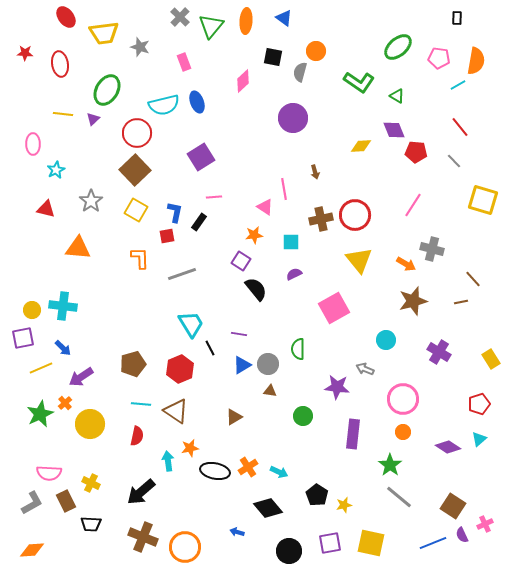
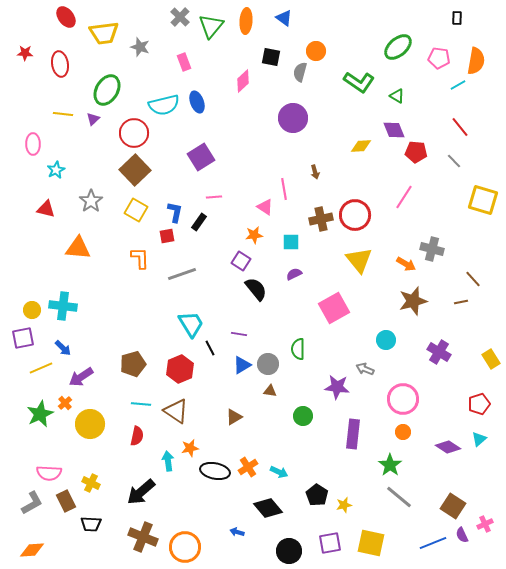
black square at (273, 57): moved 2 px left
red circle at (137, 133): moved 3 px left
pink line at (413, 205): moved 9 px left, 8 px up
